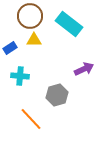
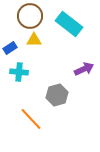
cyan cross: moved 1 px left, 4 px up
